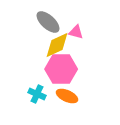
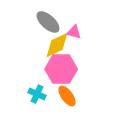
pink triangle: moved 2 px left
orange ellipse: rotated 30 degrees clockwise
